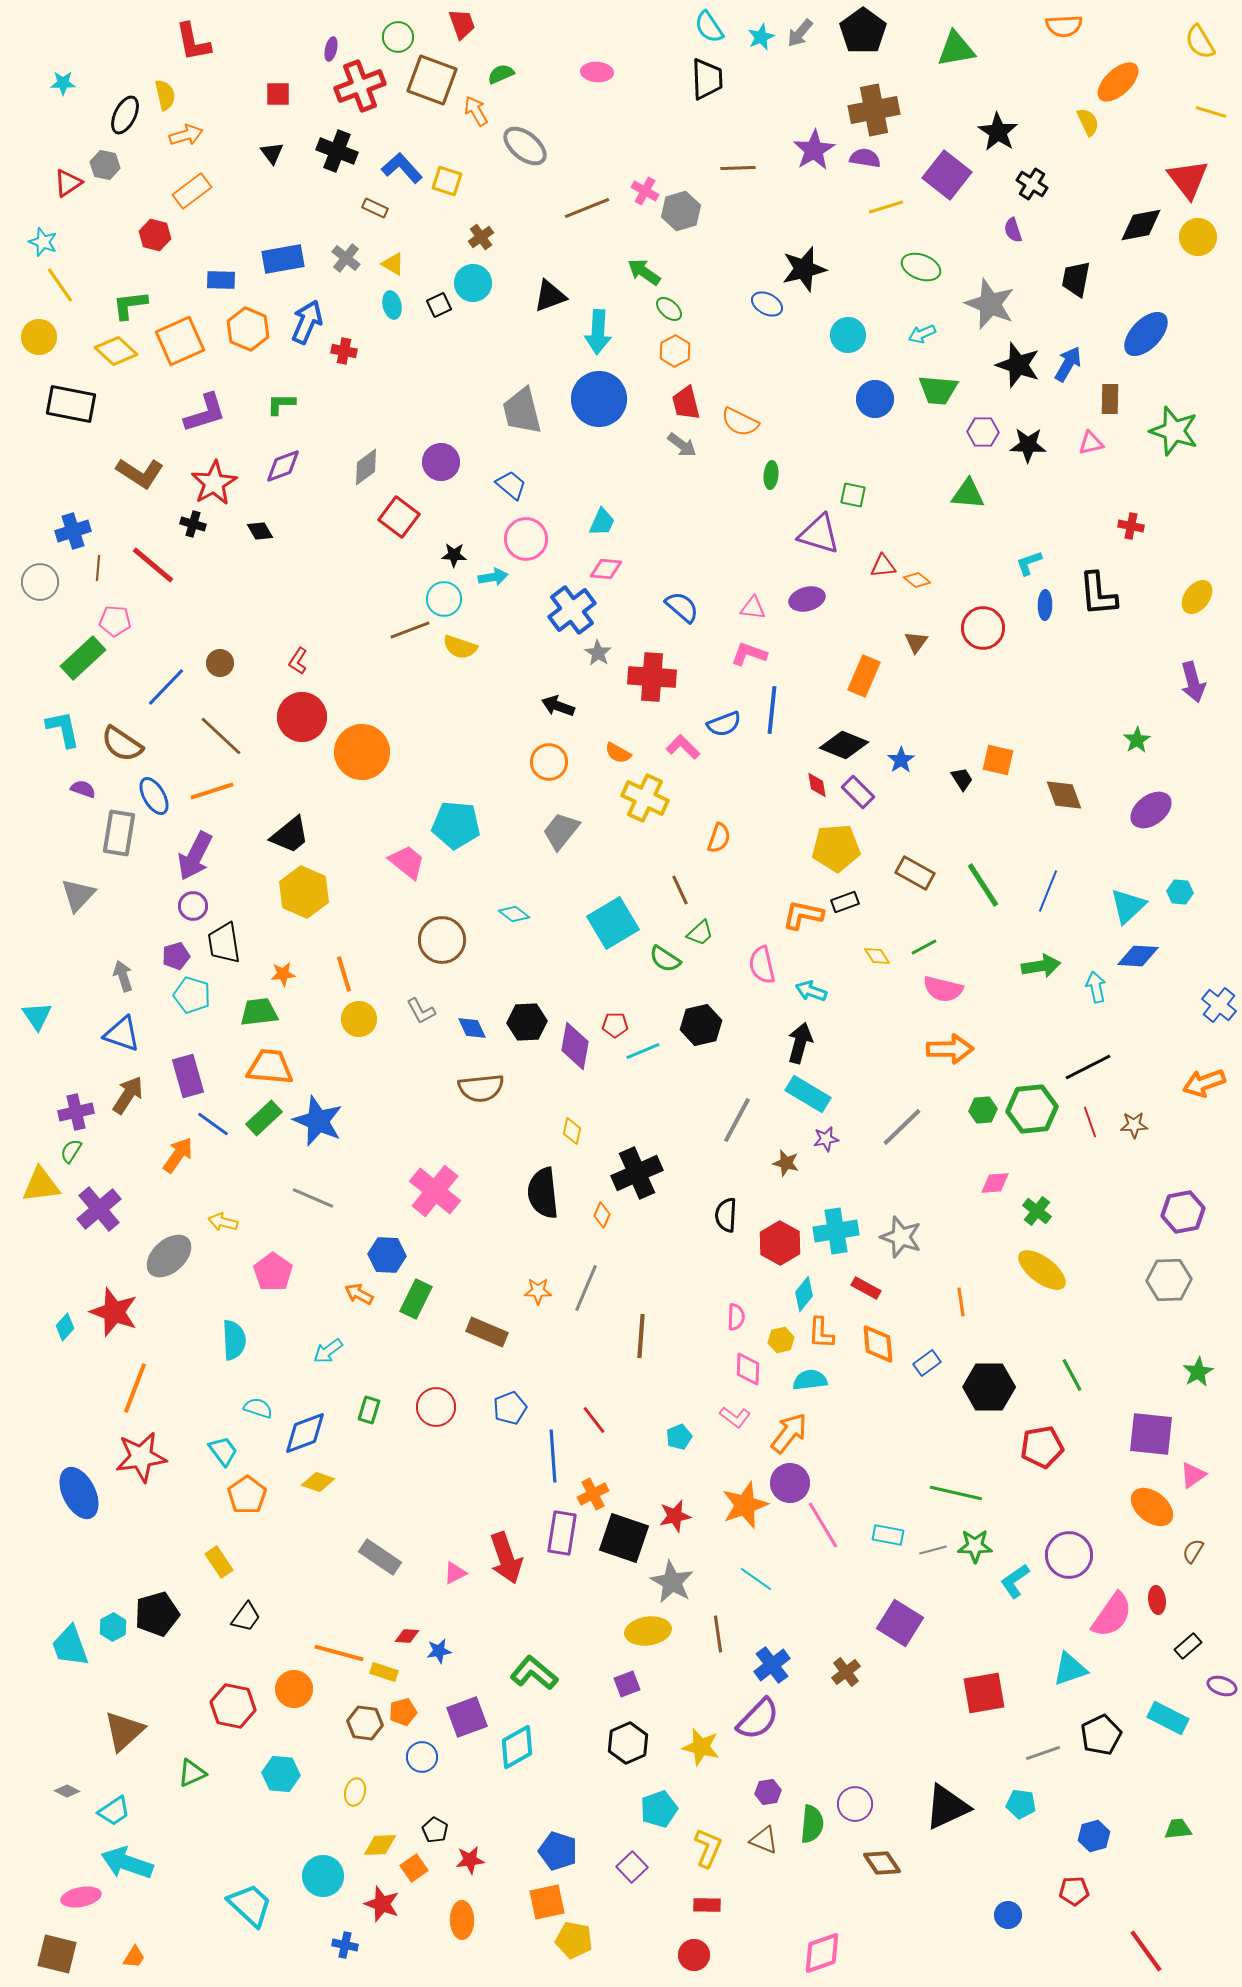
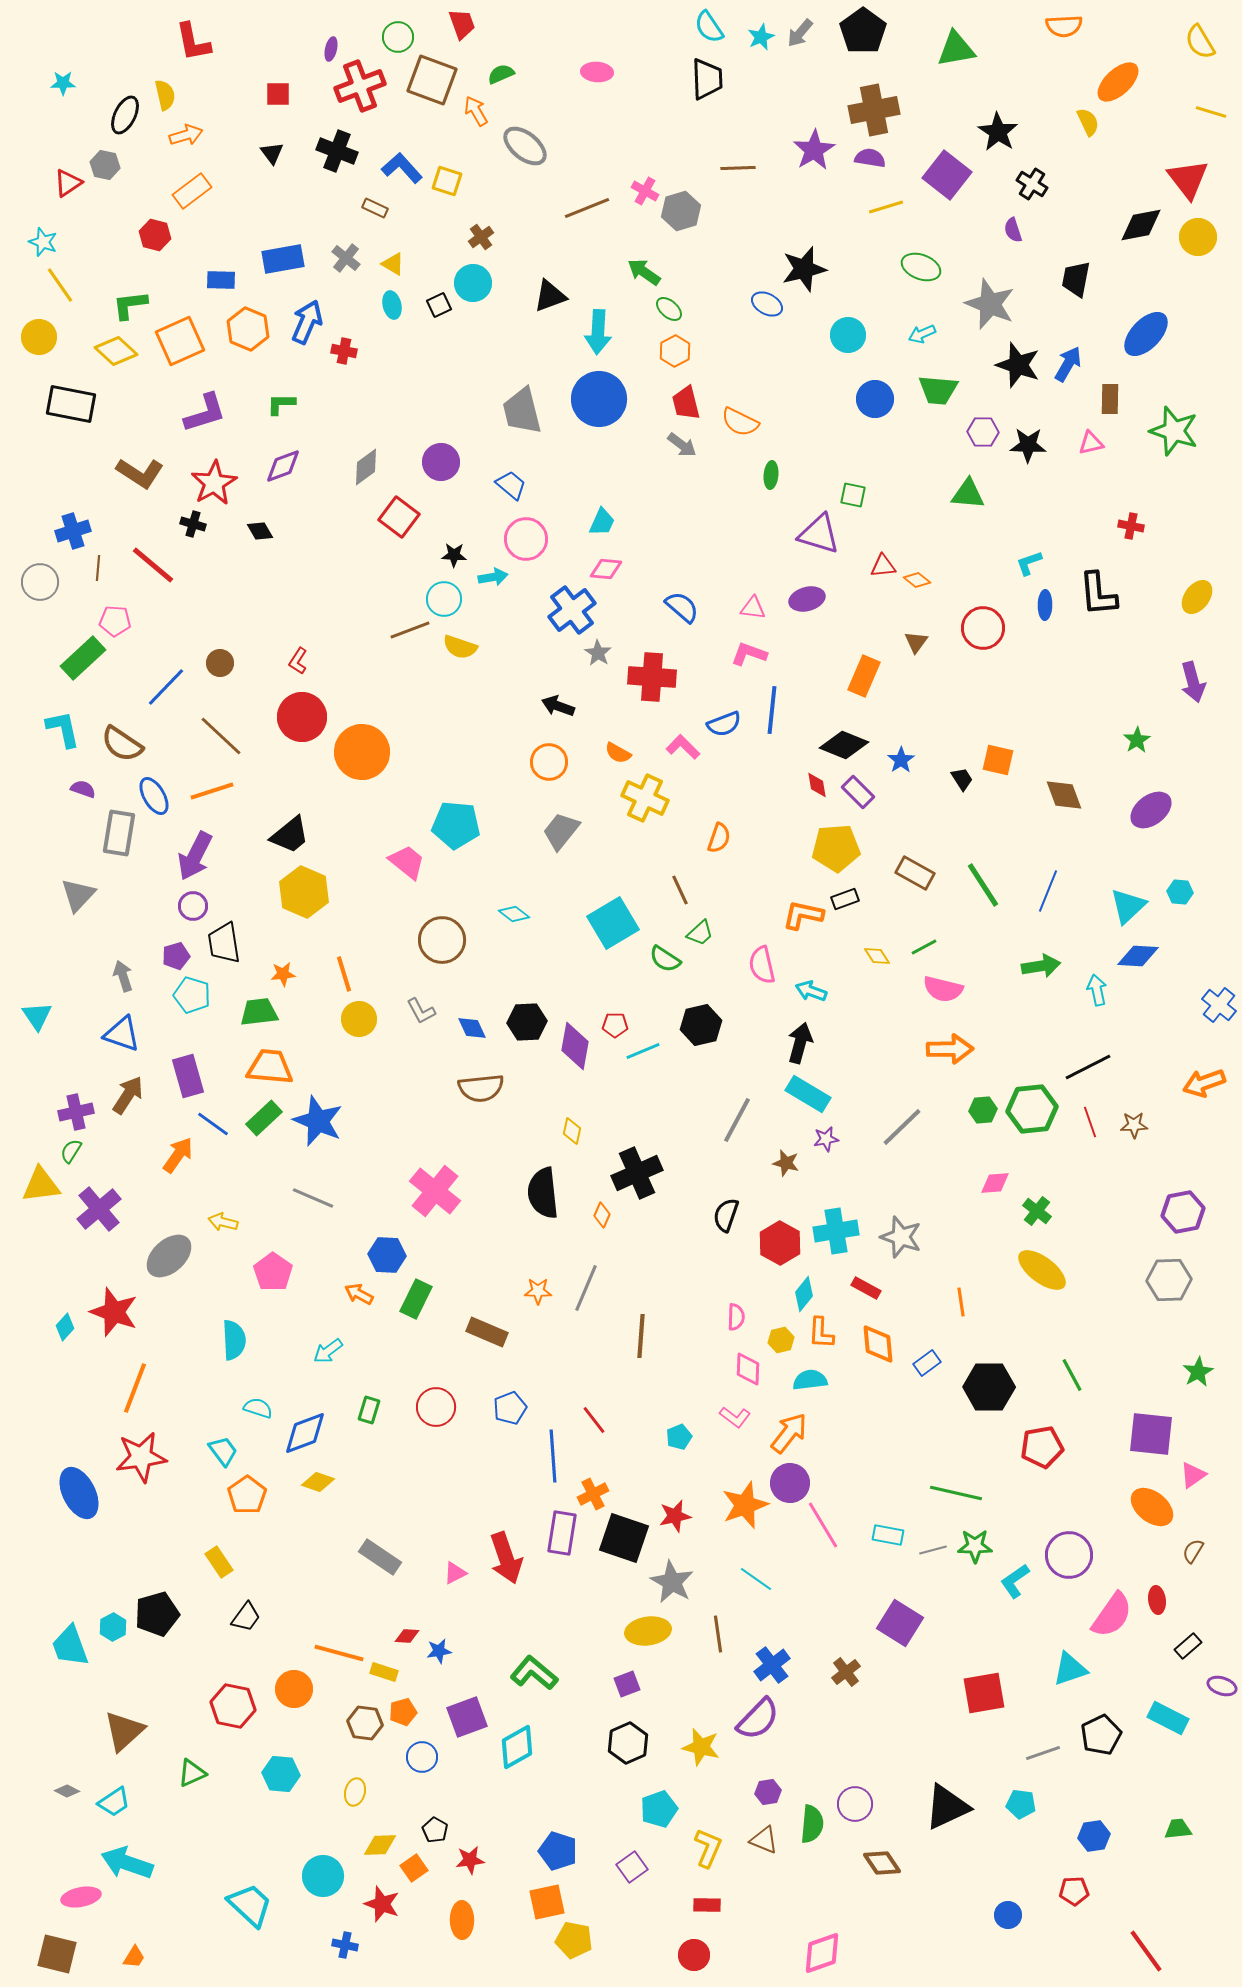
purple semicircle at (865, 158): moved 5 px right
black rectangle at (845, 902): moved 3 px up
cyan arrow at (1096, 987): moved 1 px right, 3 px down
black semicircle at (726, 1215): rotated 16 degrees clockwise
cyan trapezoid at (114, 1811): moved 9 px up
blue hexagon at (1094, 1836): rotated 8 degrees clockwise
purple square at (632, 1867): rotated 8 degrees clockwise
